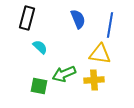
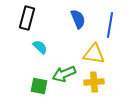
yellow triangle: moved 6 px left
yellow cross: moved 2 px down
